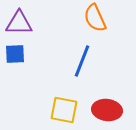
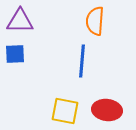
orange semicircle: moved 3 px down; rotated 28 degrees clockwise
purple triangle: moved 1 px right, 2 px up
blue line: rotated 16 degrees counterclockwise
yellow square: moved 1 px right, 1 px down
